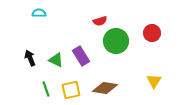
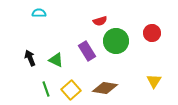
purple rectangle: moved 6 px right, 5 px up
yellow square: rotated 30 degrees counterclockwise
